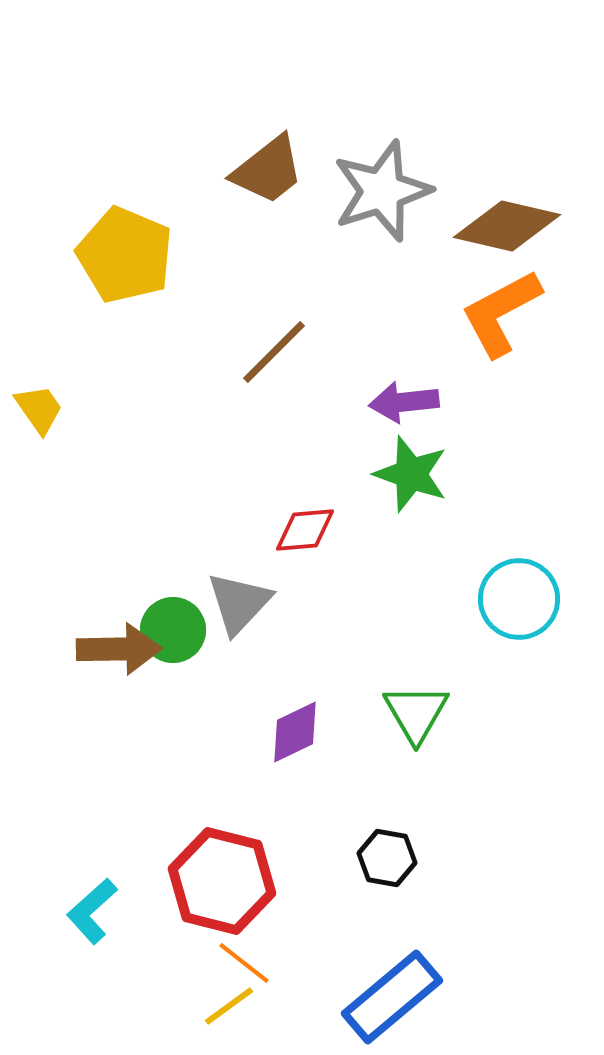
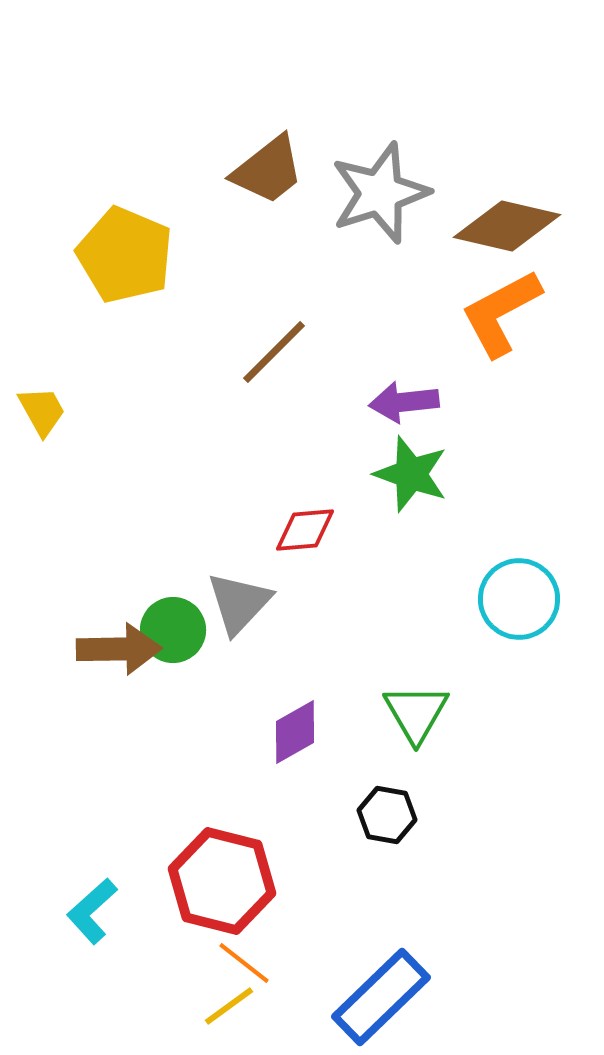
gray star: moved 2 px left, 2 px down
yellow trapezoid: moved 3 px right, 2 px down; rotated 6 degrees clockwise
purple diamond: rotated 4 degrees counterclockwise
black hexagon: moved 43 px up
blue rectangle: moved 11 px left; rotated 4 degrees counterclockwise
